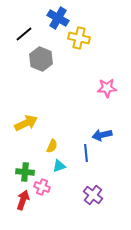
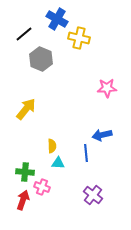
blue cross: moved 1 px left, 1 px down
yellow arrow: moved 14 px up; rotated 25 degrees counterclockwise
yellow semicircle: rotated 24 degrees counterclockwise
cyan triangle: moved 1 px left, 3 px up; rotated 24 degrees clockwise
